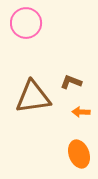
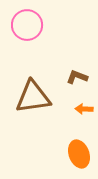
pink circle: moved 1 px right, 2 px down
brown L-shape: moved 6 px right, 5 px up
orange arrow: moved 3 px right, 3 px up
